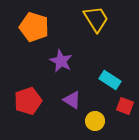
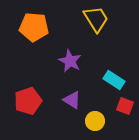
orange pentagon: rotated 12 degrees counterclockwise
purple star: moved 9 px right
cyan rectangle: moved 4 px right
